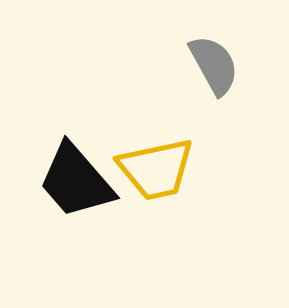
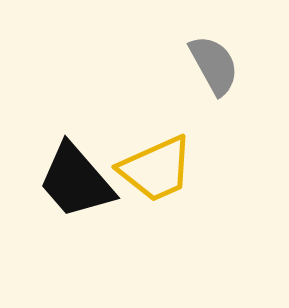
yellow trapezoid: rotated 12 degrees counterclockwise
